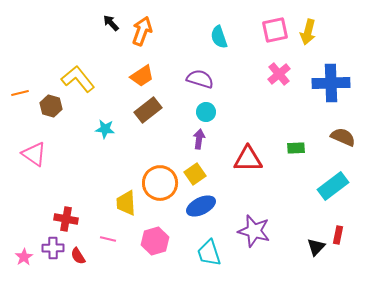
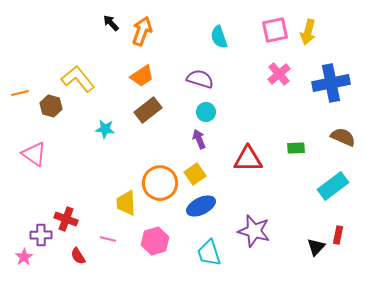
blue cross: rotated 9 degrees counterclockwise
purple arrow: rotated 30 degrees counterclockwise
red cross: rotated 10 degrees clockwise
purple cross: moved 12 px left, 13 px up
